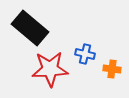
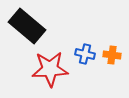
black rectangle: moved 3 px left, 2 px up
orange cross: moved 14 px up
